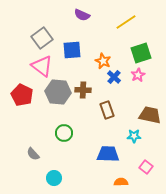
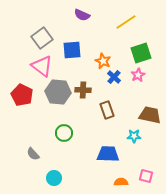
pink square: moved 9 px down; rotated 24 degrees counterclockwise
